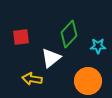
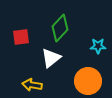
green diamond: moved 9 px left, 6 px up
yellow arrow: moved 6 px down
